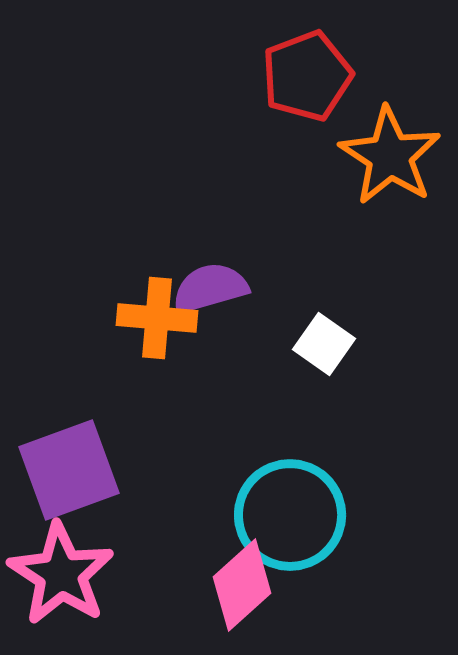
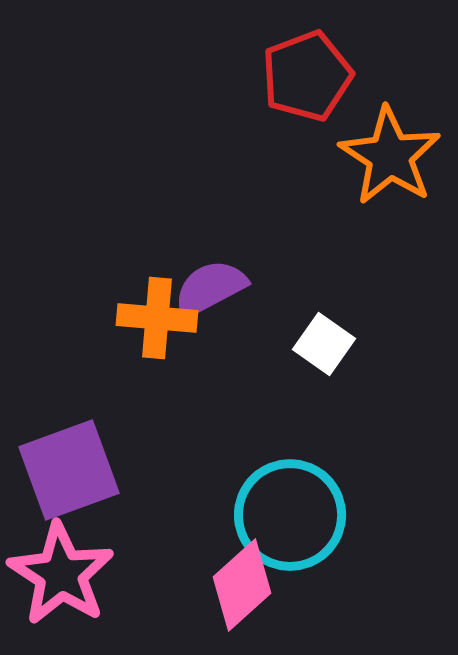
purple semicircle: rotated 12 degrees counterclockwise
